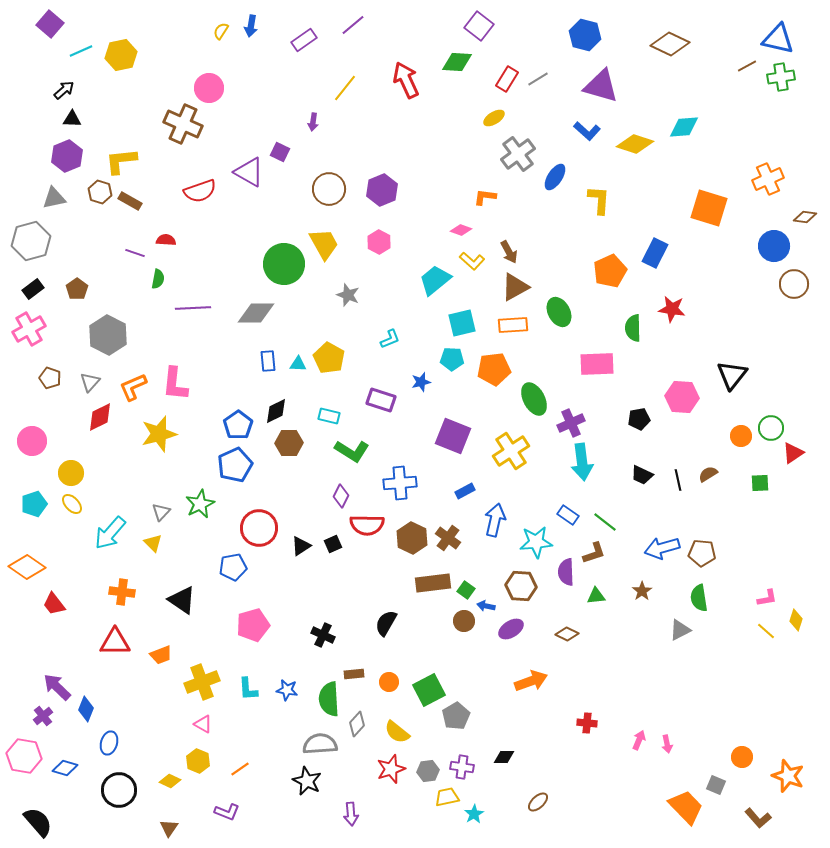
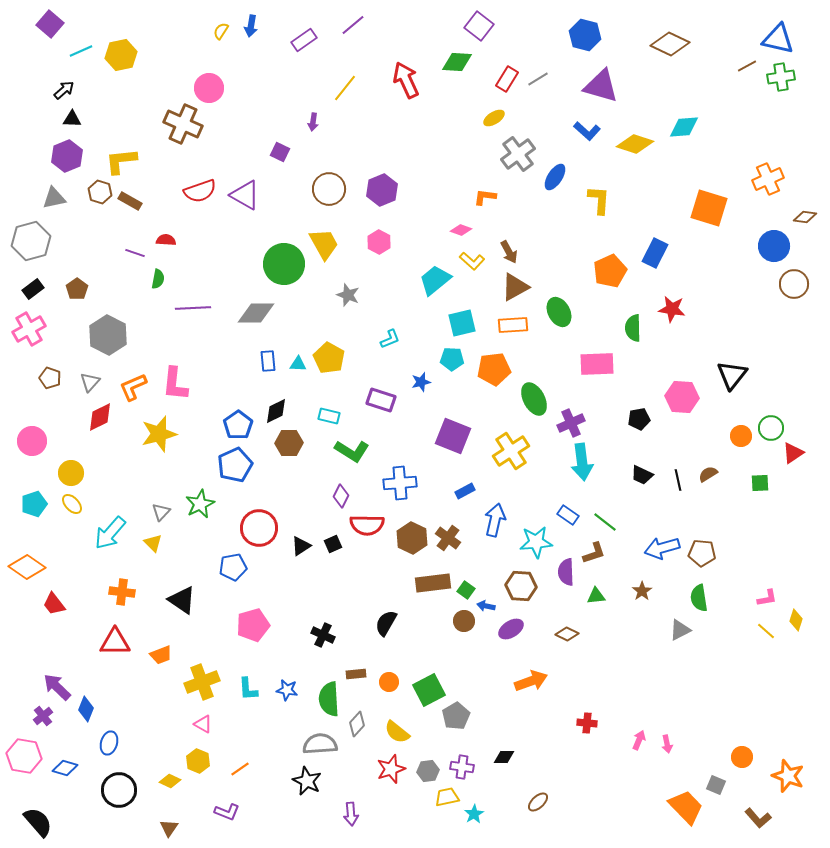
purple triangle at (249, 172): moved 4 px left, 23 px down
brown rectangle at (354, 674): moved 2 px right
